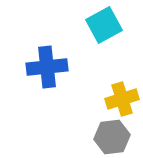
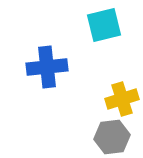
cyan square: rotated 15 degrees clockwise
